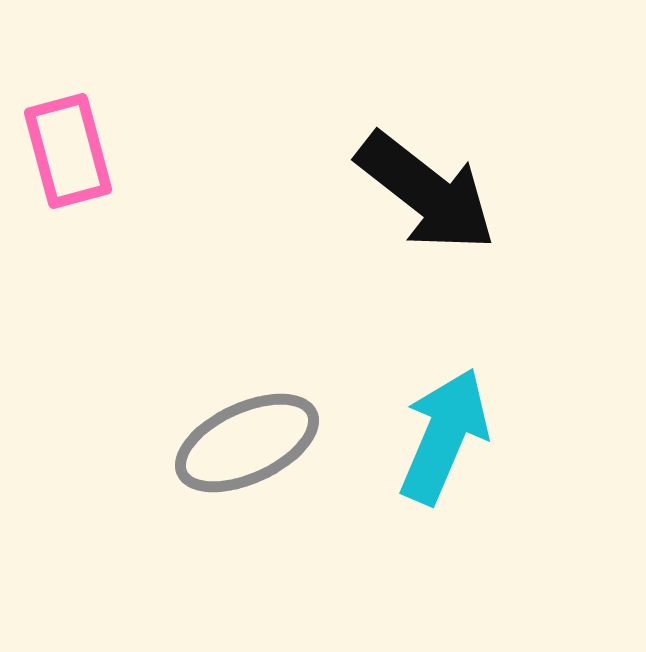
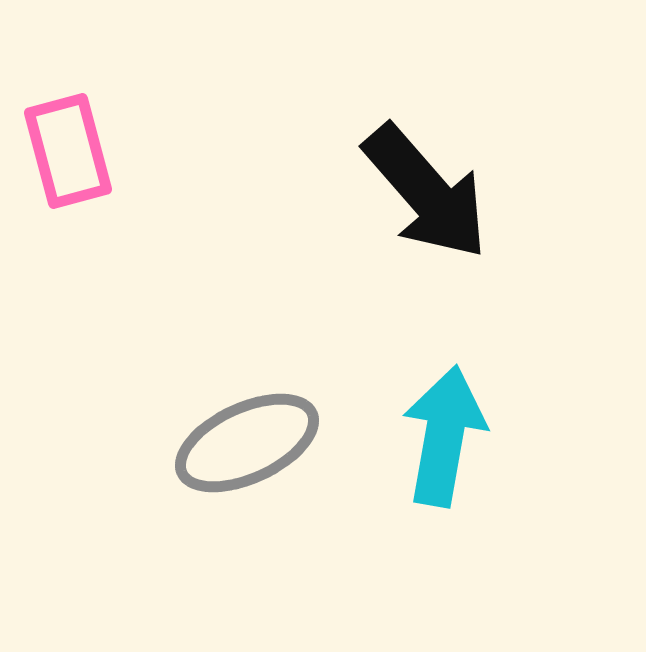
black arrow: rotated 11 degrees clockwise
cyan arrow: rotated 13 degrees counterclockwise
